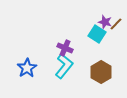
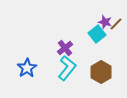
cyan square: rotated 18 degrees clockwise
purple cross: rotated 28 degrees clockwise
cyan L-shape: moved 3 px right, 2 px down
